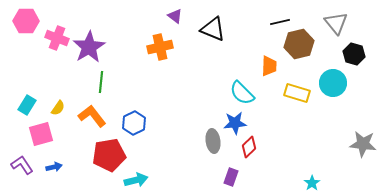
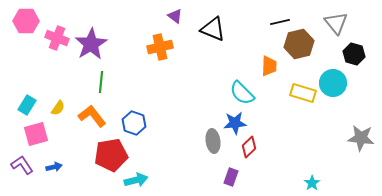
purple star: moved 2 px right, 3 px up
yellow rectangle: moved 6 px right
blue hexagon: rotated 15 degrees counterclockwise
pink square: moved 5 px left
gray star: moved 2 px left, 6 px up
red pentagon: moved 2 px right
